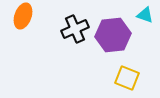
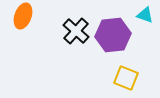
black cross: moved 1 px right, 2 px down; rotated 24 degrees counterclockwise
yellow square: moved 1 px left
